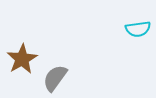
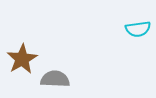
gray semicircle: moved 1 px down; rotated 56 degrees clockwise
